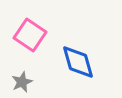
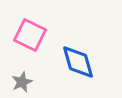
pink square: rotated 8 degrees counterclockwise
